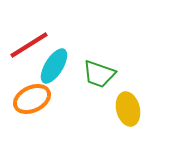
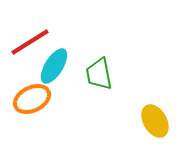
red line: moved 1 px right, 3 px up
green trapezoid: rotated 60 degrees clockwise
yellow ellipse: moved 27 px right, 12 px down; rotated 16 degrees counterclockwise
